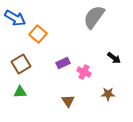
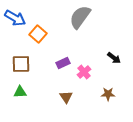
gray semicircle: moved 14 px left
brown square: rotated 30 degrees clockwise
pink cross: rotated 24 degrees clockwise
brown triangle: moved 2 px left, 4 px up
